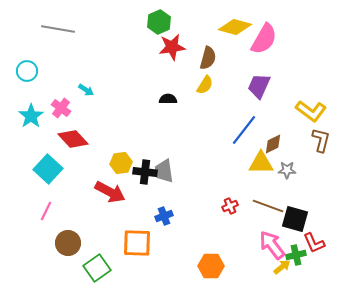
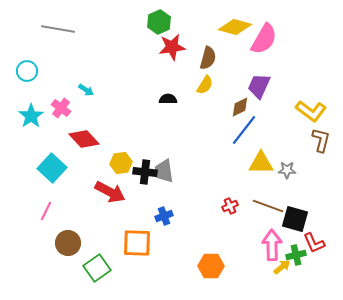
red diamond: moved 11 px right
brown diamond: moved 33 px left, 37 px up
cyan square: moved 4 px right, 1 px up
pink arrow: rotated 36 degrees clockwise
